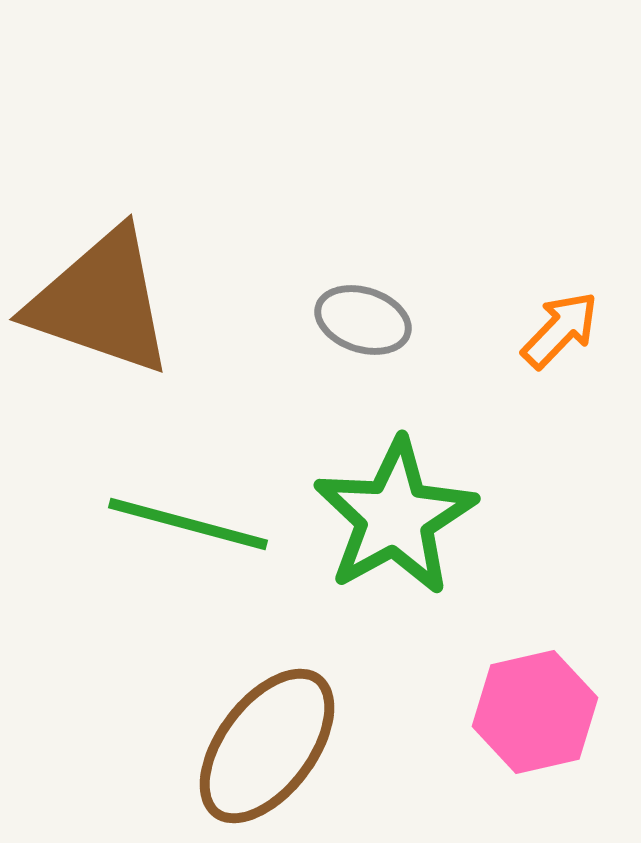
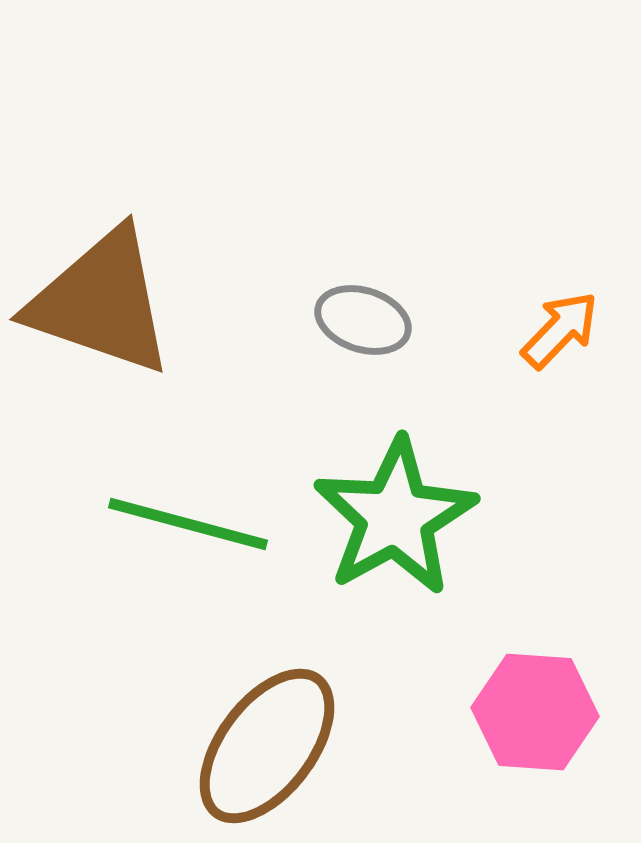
pink hexagon: rotated 17 degrees clockwise
